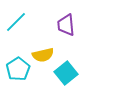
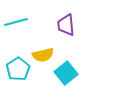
cyan line: rotated 30 degrees clockwise
